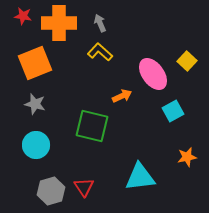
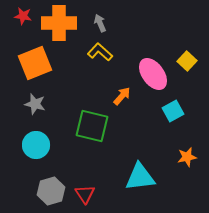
orange arrow: rotated 24 degrees counterclockwise
red triangle: moved 1 px right, 7 px down
